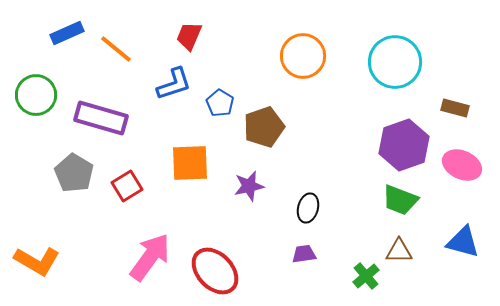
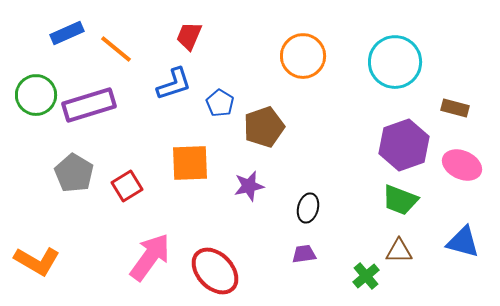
purple rectangle: moved 12 px left, 13 px up; rotated 33 degrees counterclockwise
